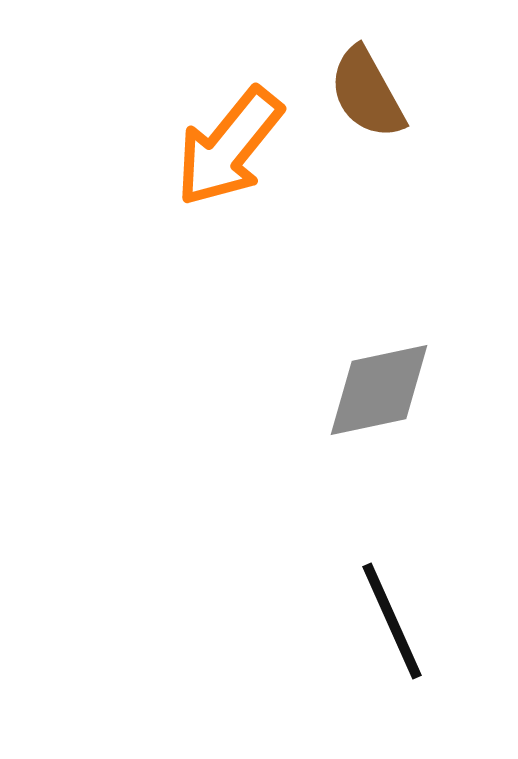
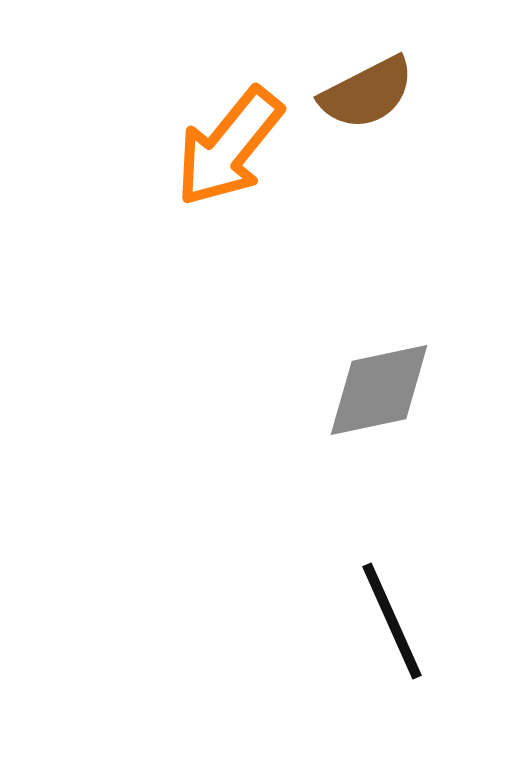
brown semicircle: rotated 88 degrees counterclockwise
